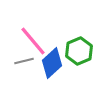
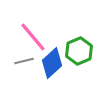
pink line: moved 4 px up
